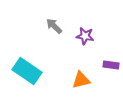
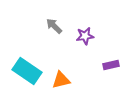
purple star: rotated 18 degrees counterclockwise
purple rectangle: rotated 21 degrees counterclockwise
orange triangle: moved 20 px left
